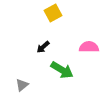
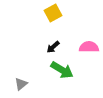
black arrow: moved 10 px right
gray triangle: moved 1 px left, 1 px up
